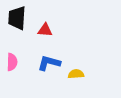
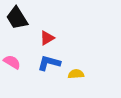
black trapezoid: rotated 35 degrees counterclockwise
red triangle: moved 2 px right, 8 px down; rotated 35 degrees counterclockwise
pink semicircle: rotated 60 degrees counterclockwise
